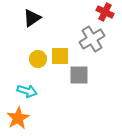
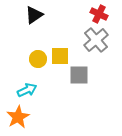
red cross: moved 6 px left, 2 px down
black triangle: moved 2 px right, 3 px up
gray cross: moved 4 px right, 1 px down; rotated 10 degrees counterclockwise
cyan arrow: moved 1 px up; rotated 42 degrees counterclockwise
orange star: moved 1 px up
